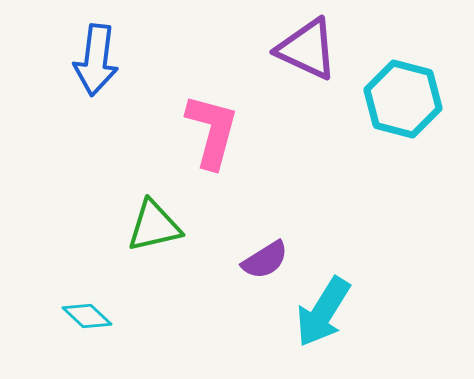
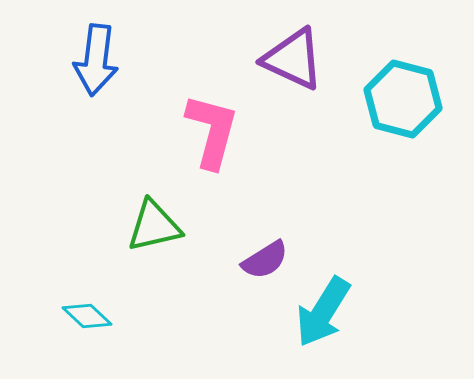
purple triangle: moved 14 px left, 10 px down
